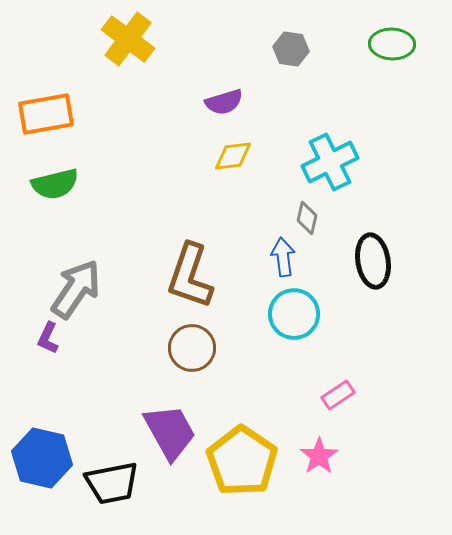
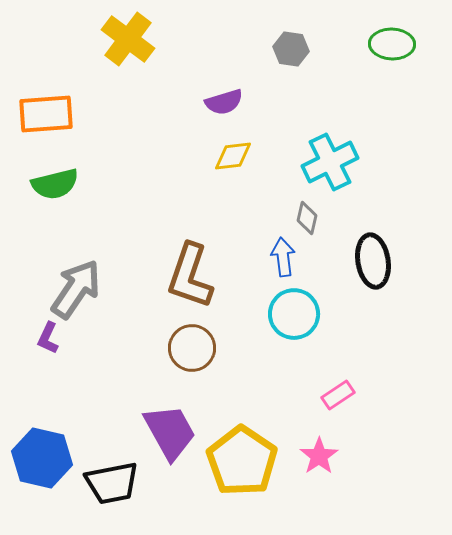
orange rectangle: rotated 6 degrees clockwise
